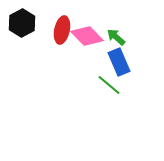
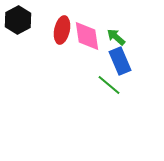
black hexagon: moved 4 px left, 3 px up
pink diamond: rotated 36 degrees clockwise
blue rectangle: moved 1 px right, 1 px up
